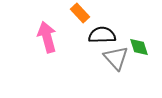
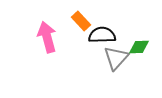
orange rectangle: moved 1 px right, 8 px down
green diamond: rotated 75 degrees counterclockwise
gray triangle: rotated 24 degrees clockwise
